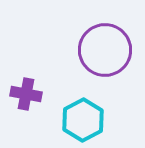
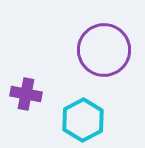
purple circle: moved 1 px left
